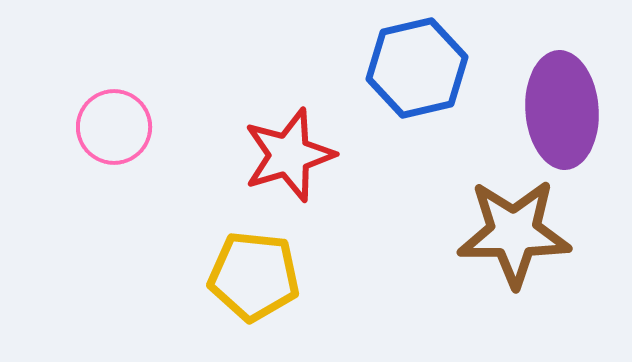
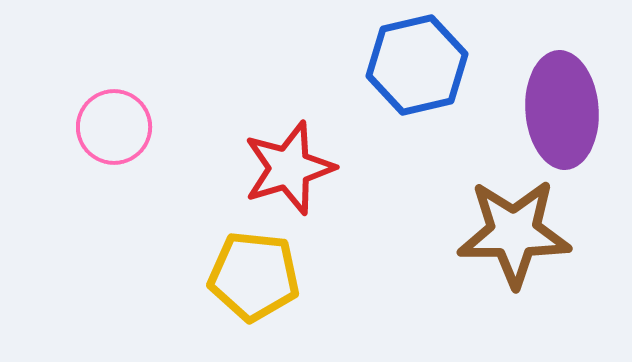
blue hexagon: moved 3 px up
red star: moved 13 px down
